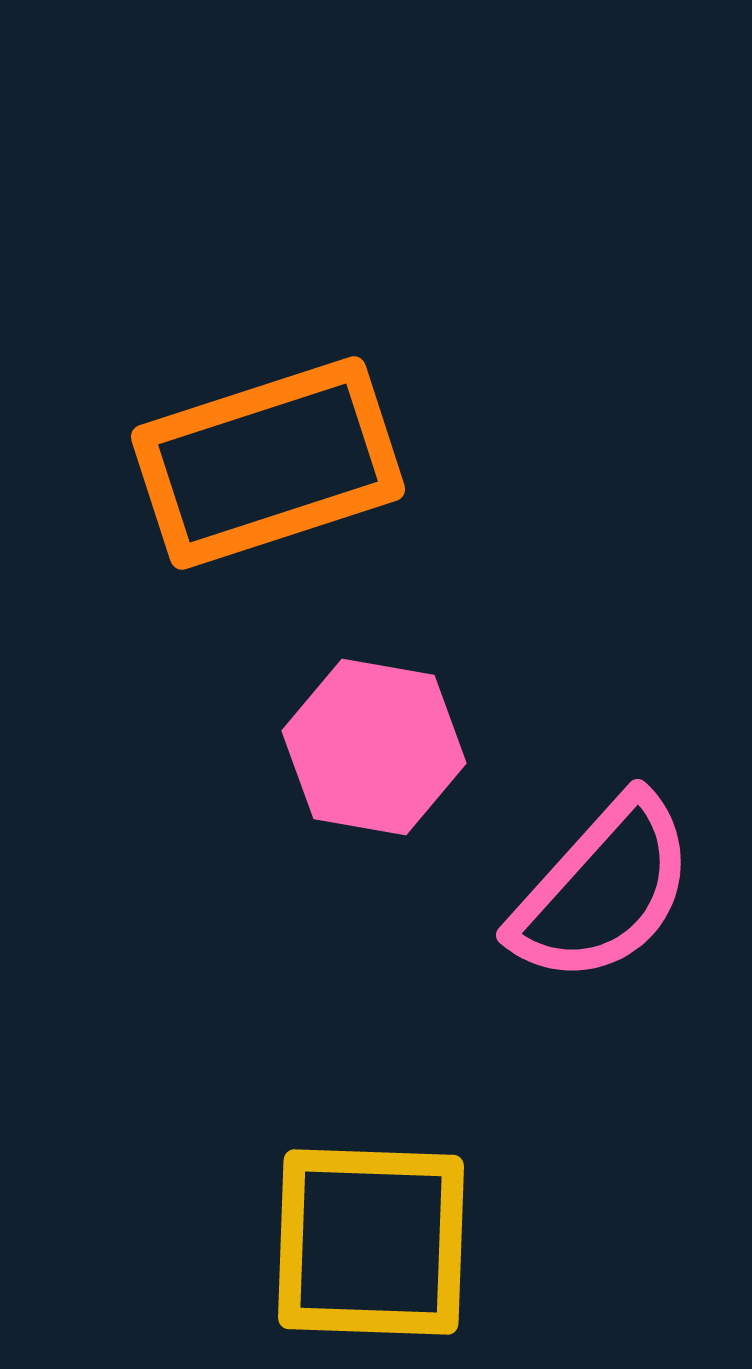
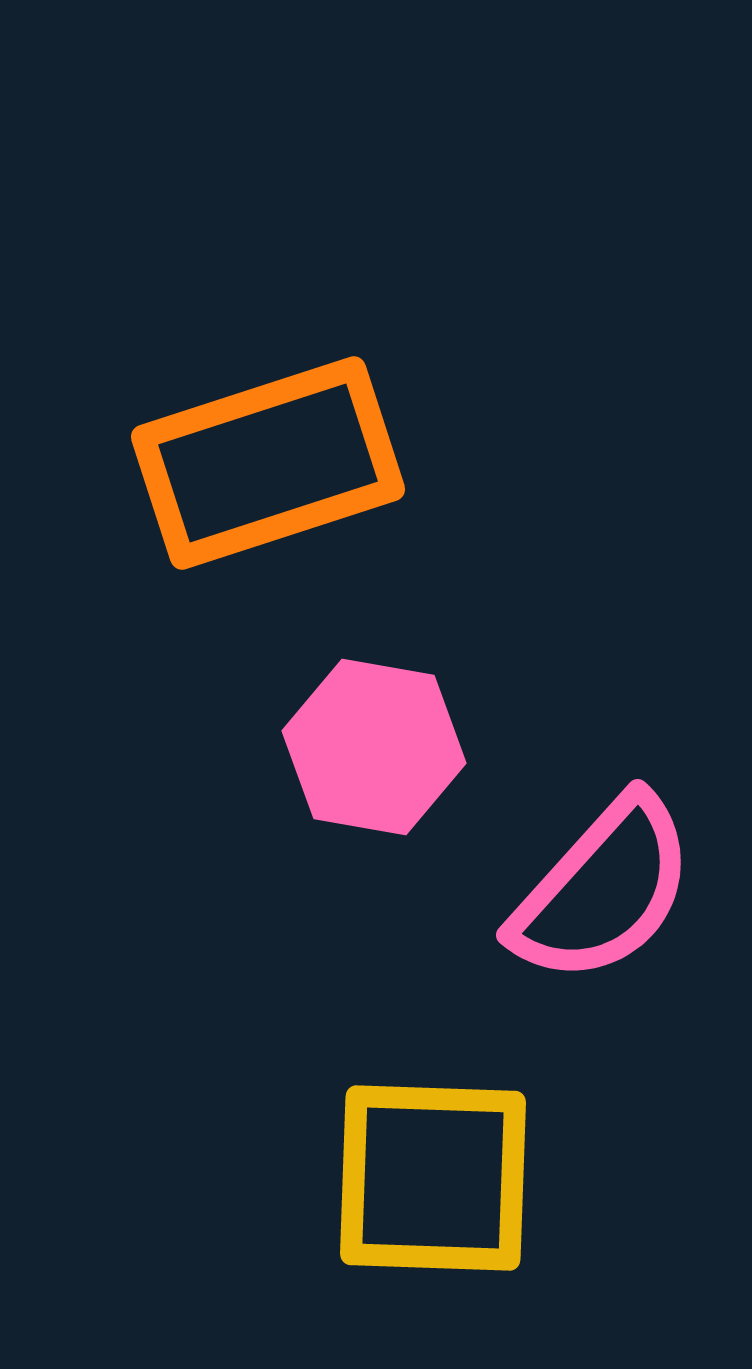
yellow square: moved 62 px right, 64 px up
